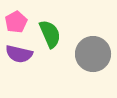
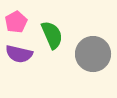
green semicircle: moved 2 px right, 1 px down
